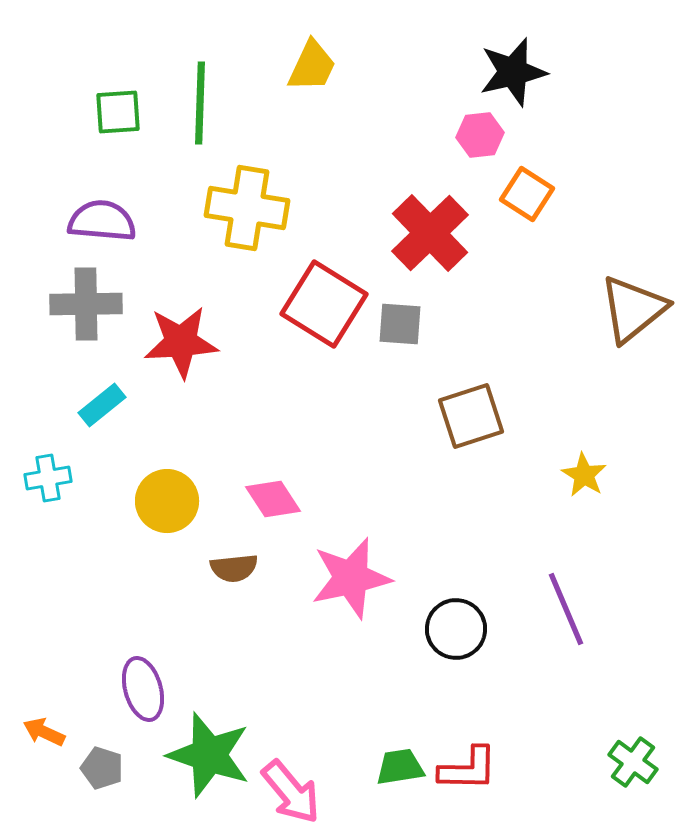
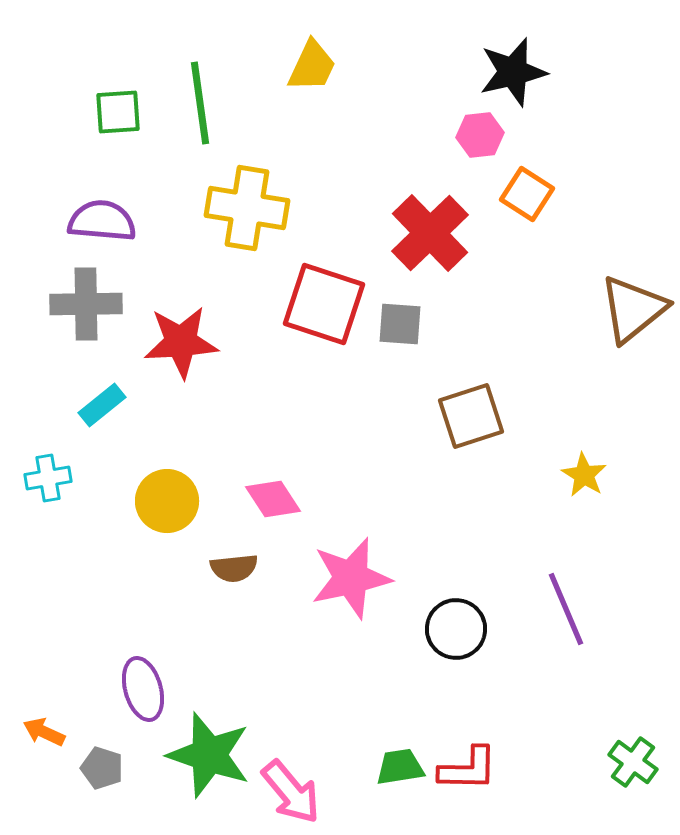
green line: rotated 10 degrees counterclockwise
red square: rotated 14 degrees counterclockwise
